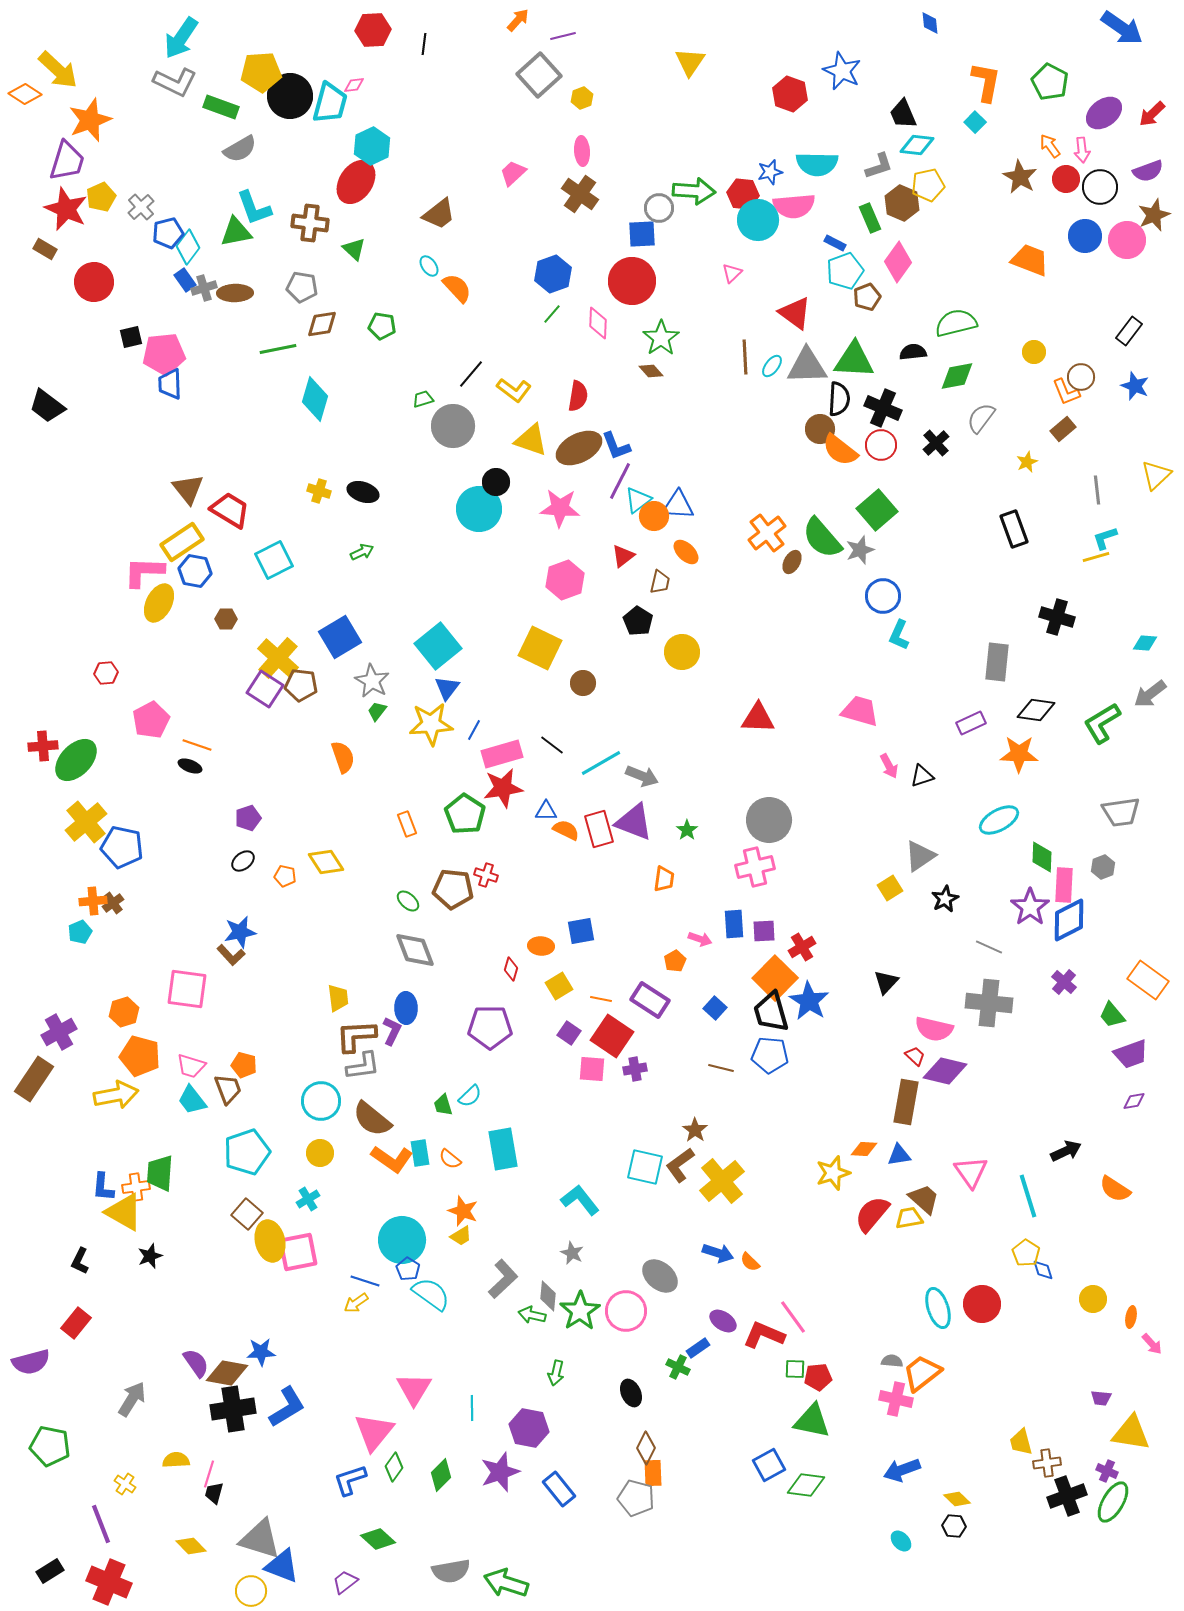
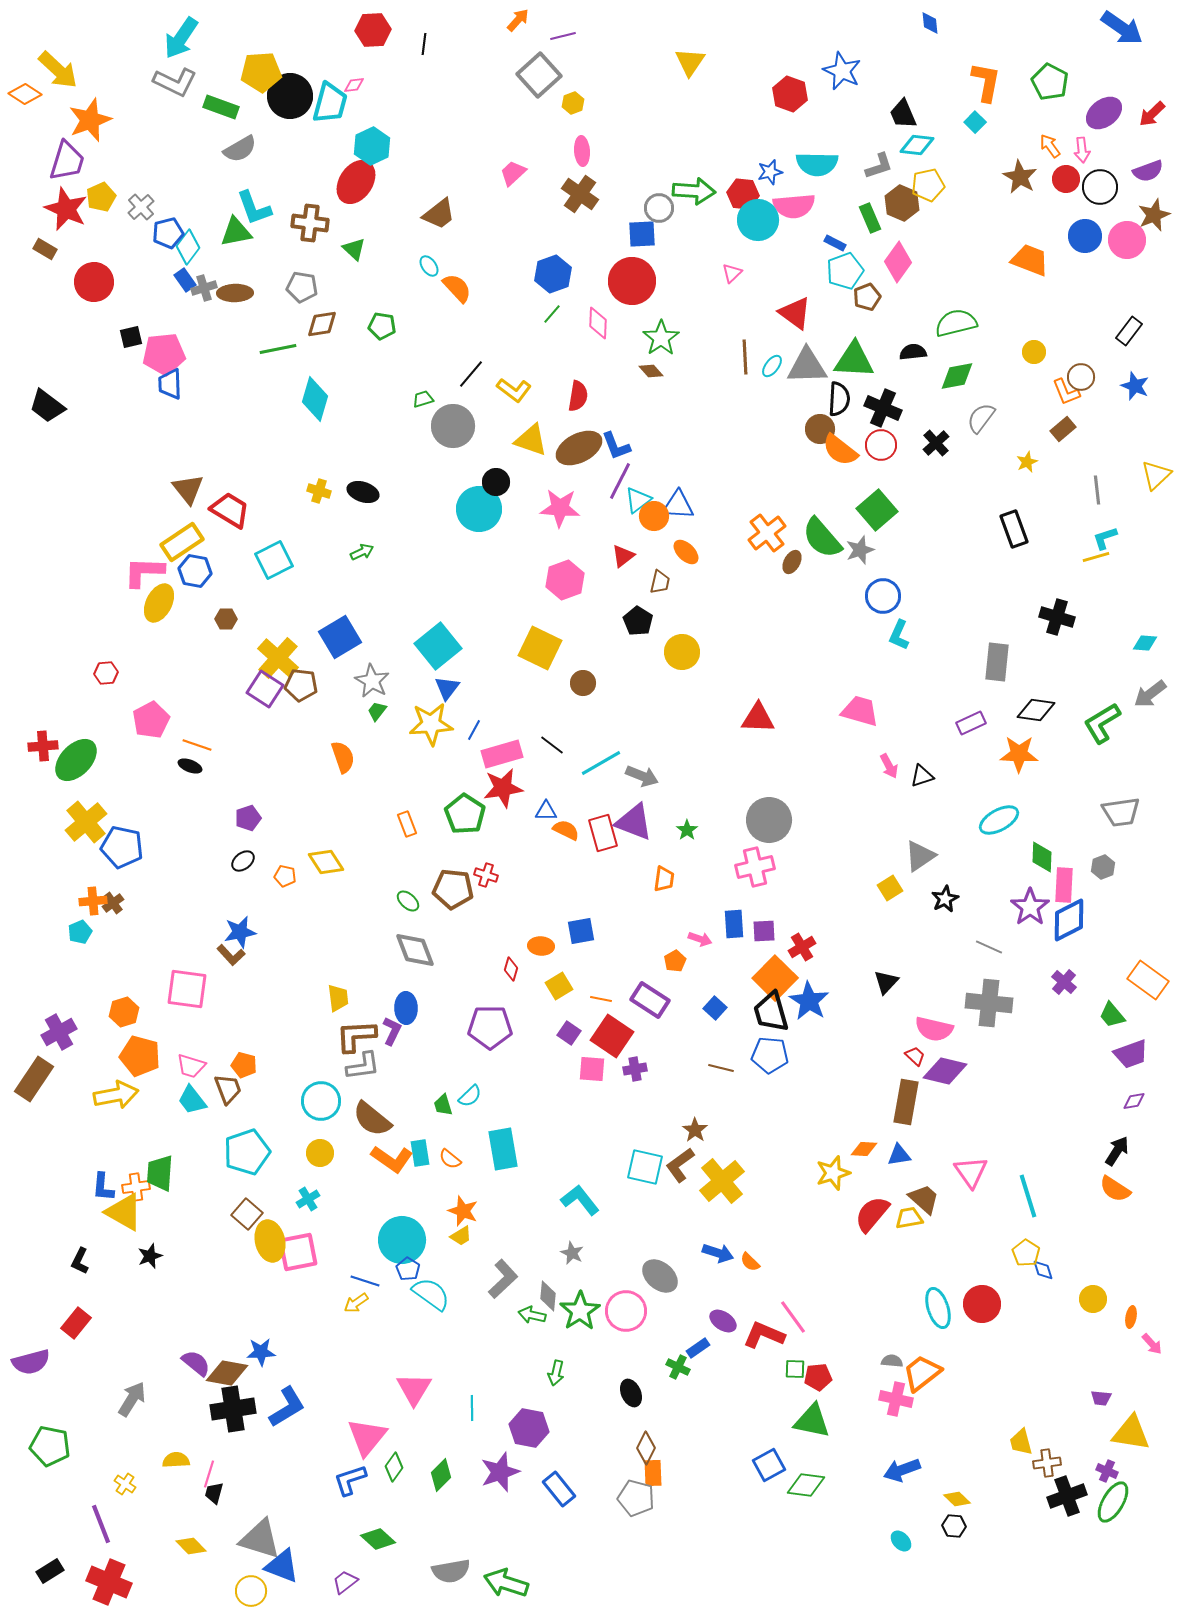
yellow hexagon at (582, 98): moved 9 px left, 5 px down
red rectangle at (599, 829): moved 4 px right, 4 px down
black arrow at (1066, 1151): moved 51 px right; rotated 32 degrees counterclockwise
purple semicircle at (196, 1363): rotated 16 degrees counterclockwise
pink triangle at (374, 1432): moved 7 px left, 5 px down
